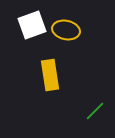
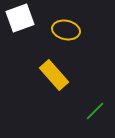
white square: moved 12 px left, 7 px up
yellow rectangle: moved 4 px right; rotated 32 degrees counterclockwise
